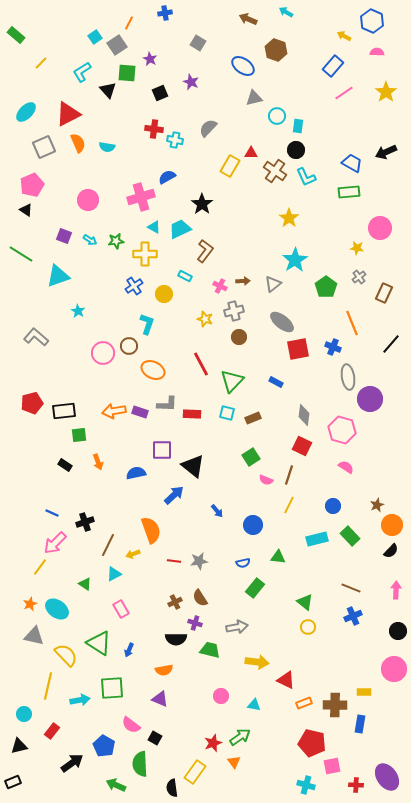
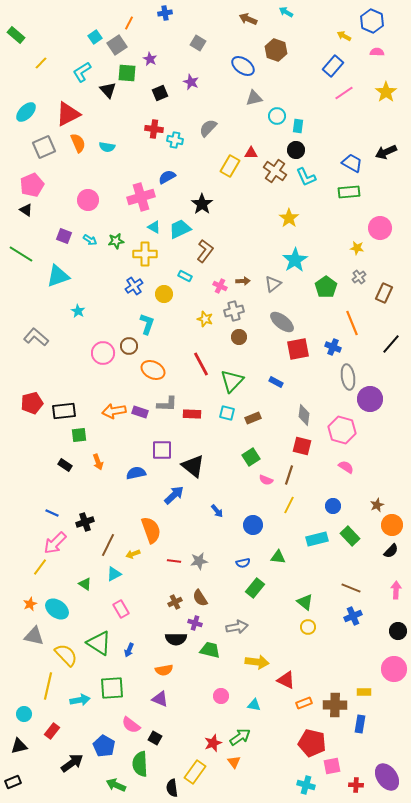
red square at (302, 446): rotated 12 degrees counterclockwise
